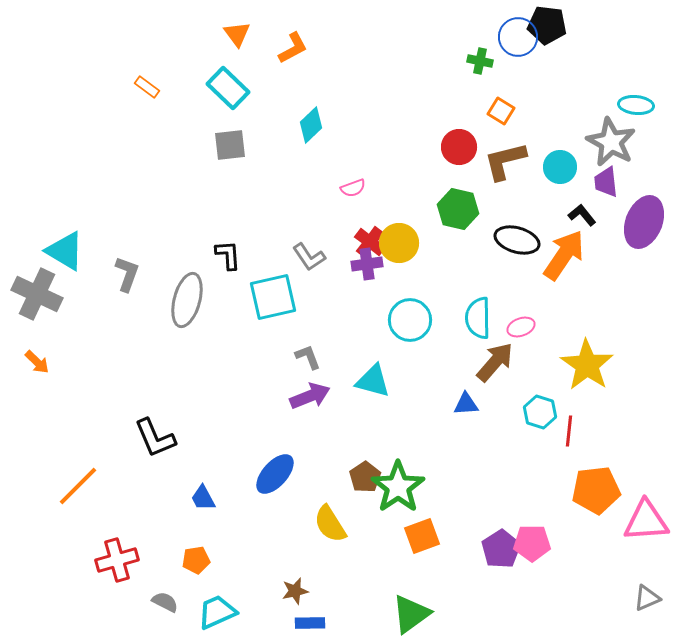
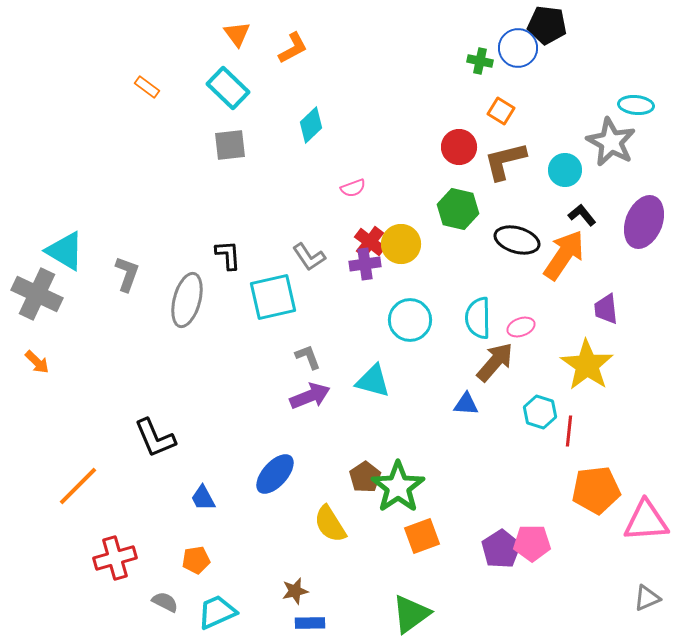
blue circle at (518, 37): moved 11 px down
cyan circle at (560, 167): moved 5 px right, 3 px down
purple trapezoid at (606, 182): moved 127 px down
yellow circle at (399, 243): moved 2 px right, 1 px down
purple cross at (367, 264): moved 2 px left
blue triangle at (466, 404): rotated 8 degrees clockwise
red cross at (117, 560): moved 2 px left, 2 px up
